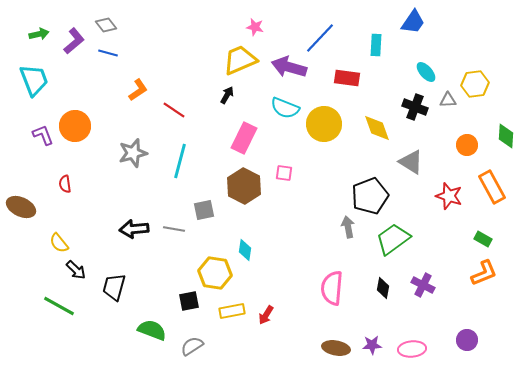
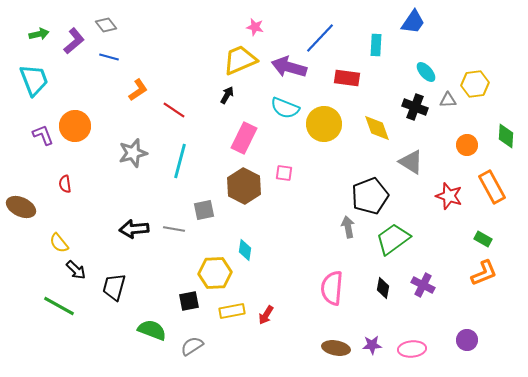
blue line at (108, 53): moved 1 px right, 4 px down
yellow hexagon at (215, 273): rotated 12 degrees counterclockwise
